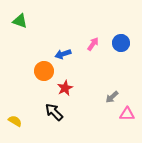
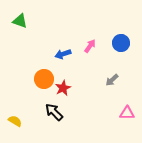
pink arrow: moved 3 px left, 2 px down
orange circle: moved 8 px down
red star: moved 2 px left
gray arrow: moved 17 px up
pink triangle: moved 1 px up
